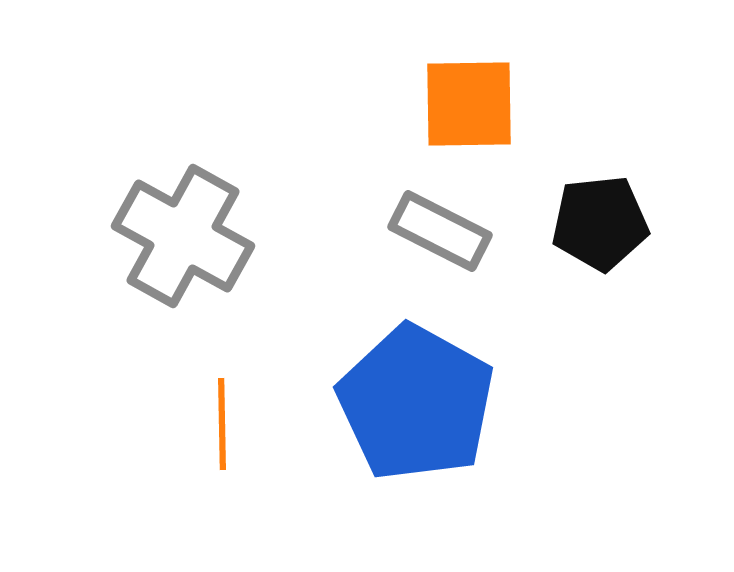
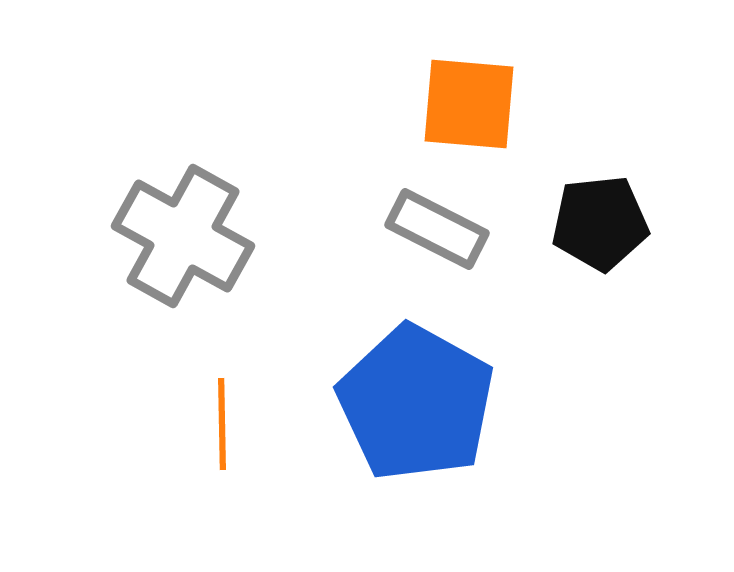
orange square: rotated 6 degrees clockwise
gray rectangle: moved 3 px left, 2 px up
